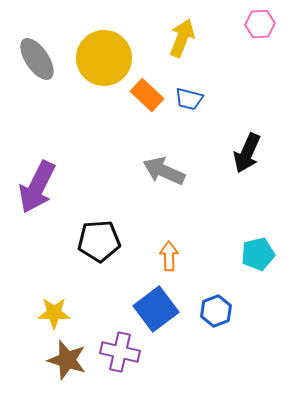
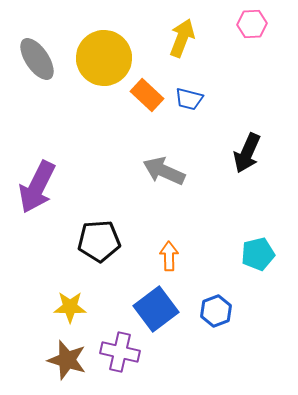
pink hexagon: moved 8 px left
yellow star: moved 16 px right, 6 px up
